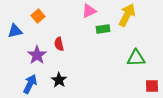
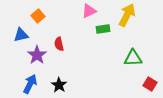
blue triangle: moved 6 px right, 4 px down
green triangle: moved 3 px left
black star: moved 5 px down
red square: moved 2 px left, 2 px up; rotated 32 degrees clockwise
